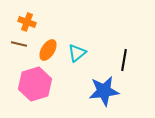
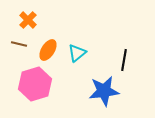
orange cross: moved 1 px right, 2 px up; rotated 24 degrees clockwise
